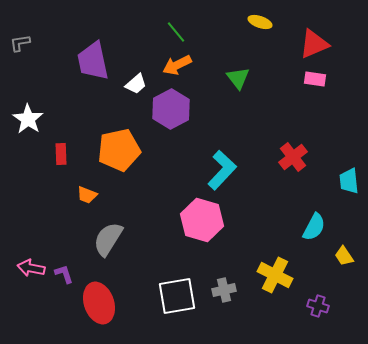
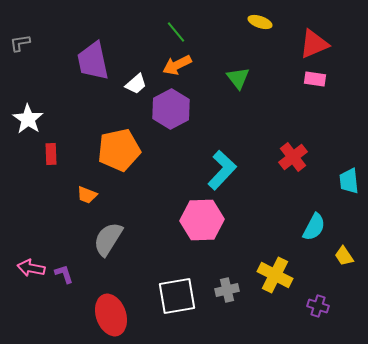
red rectangle: moved 10 px left
pink hexagon: rotated 18 degrees counterclockwise
gray cross: moved 3 px right
red ellipse: moved 12 px right, 12 px down
